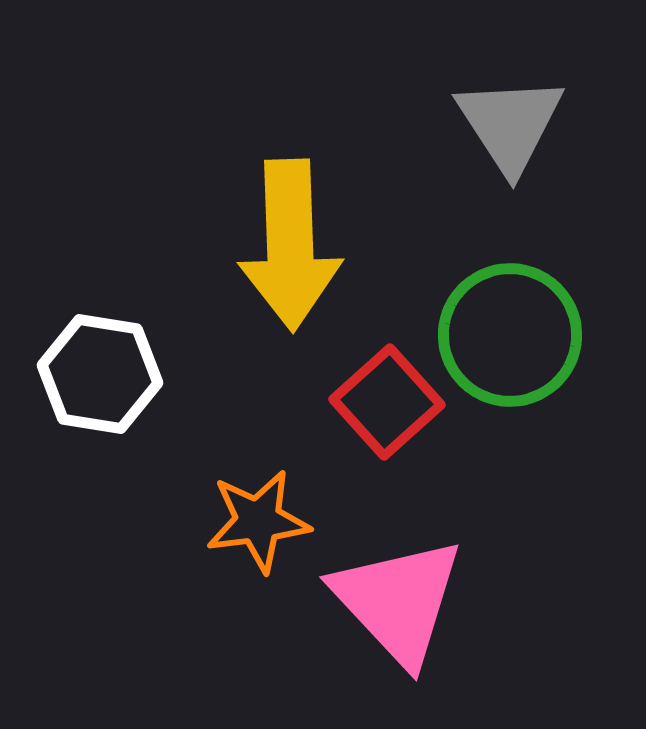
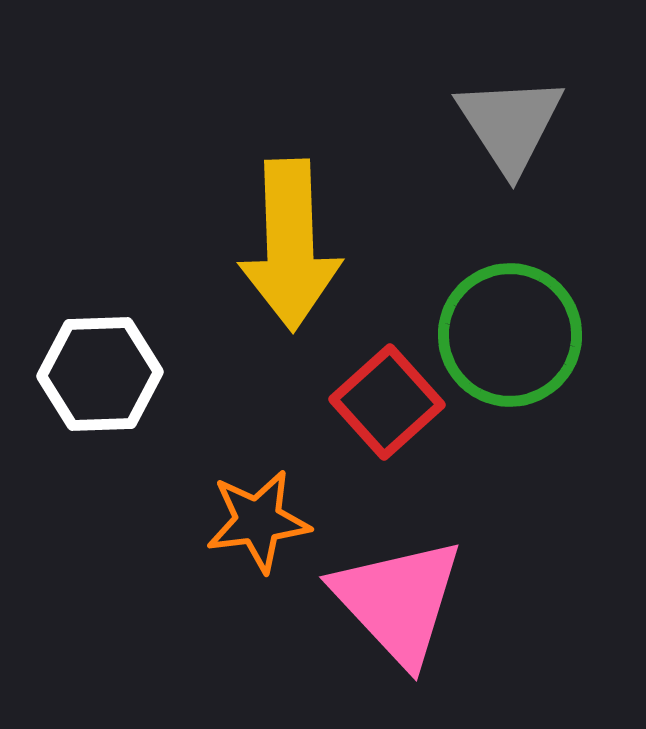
white hexagon: rotated 11 degrees counterclockwise
